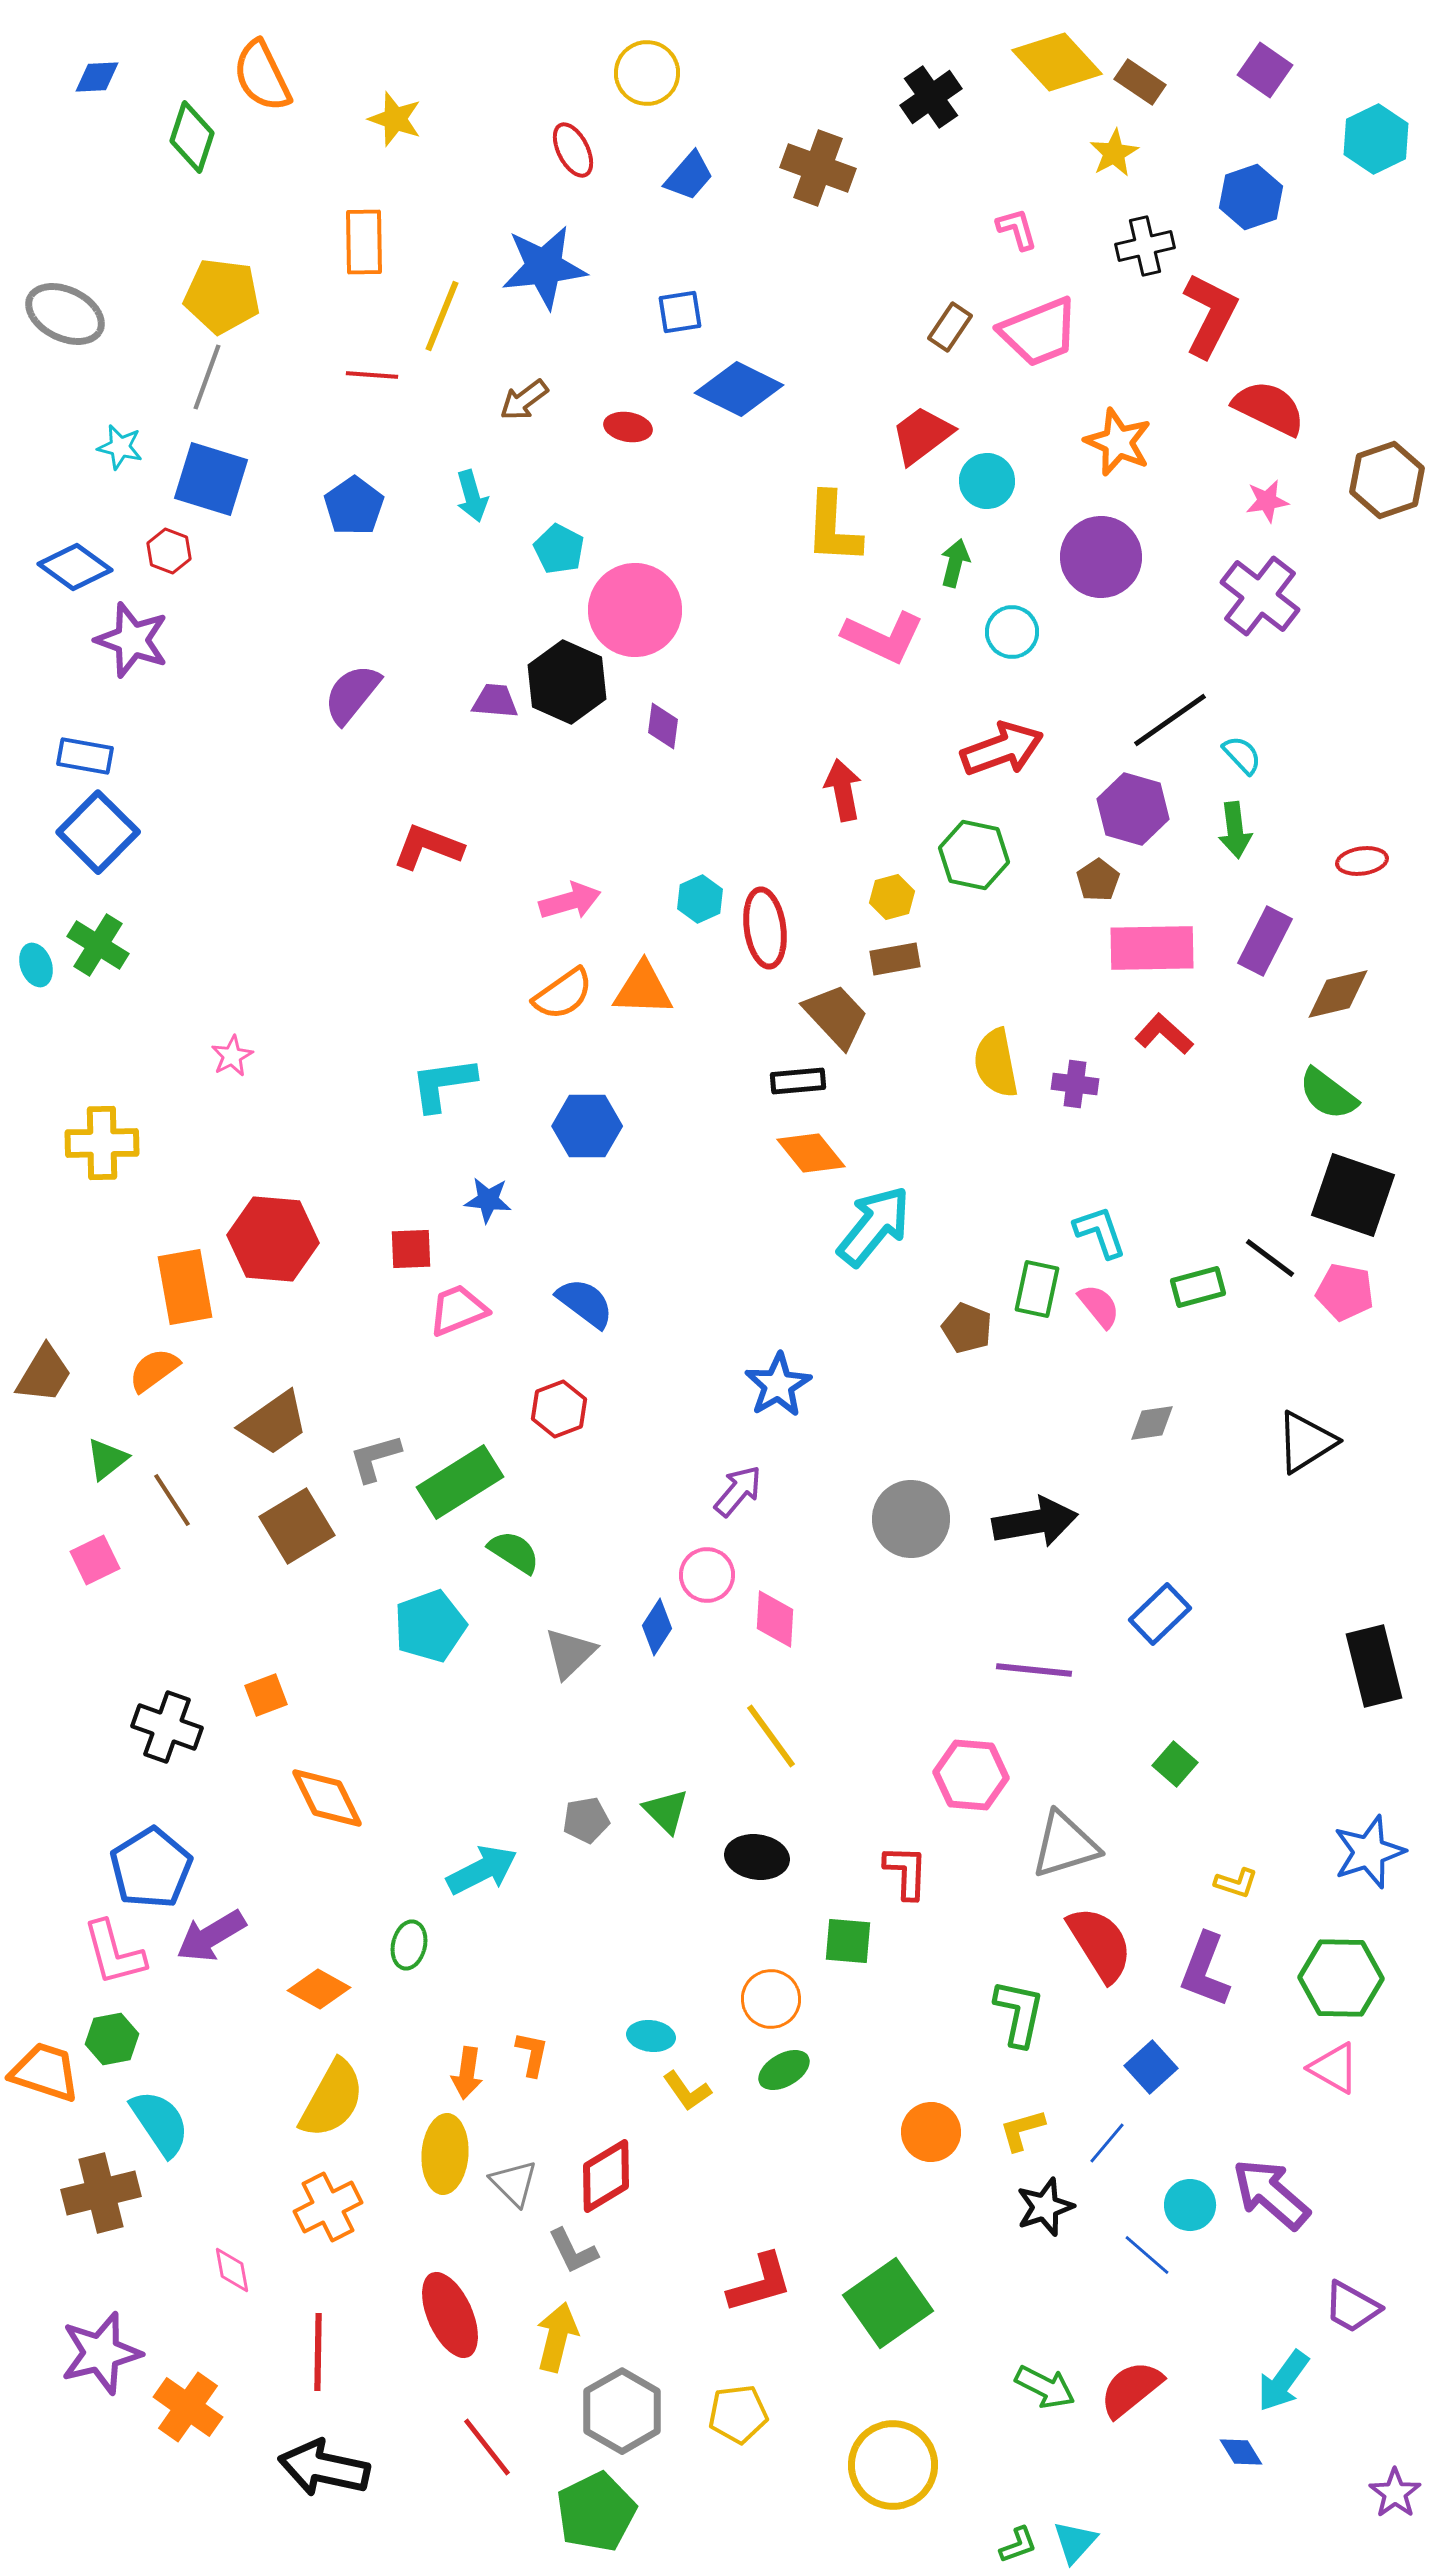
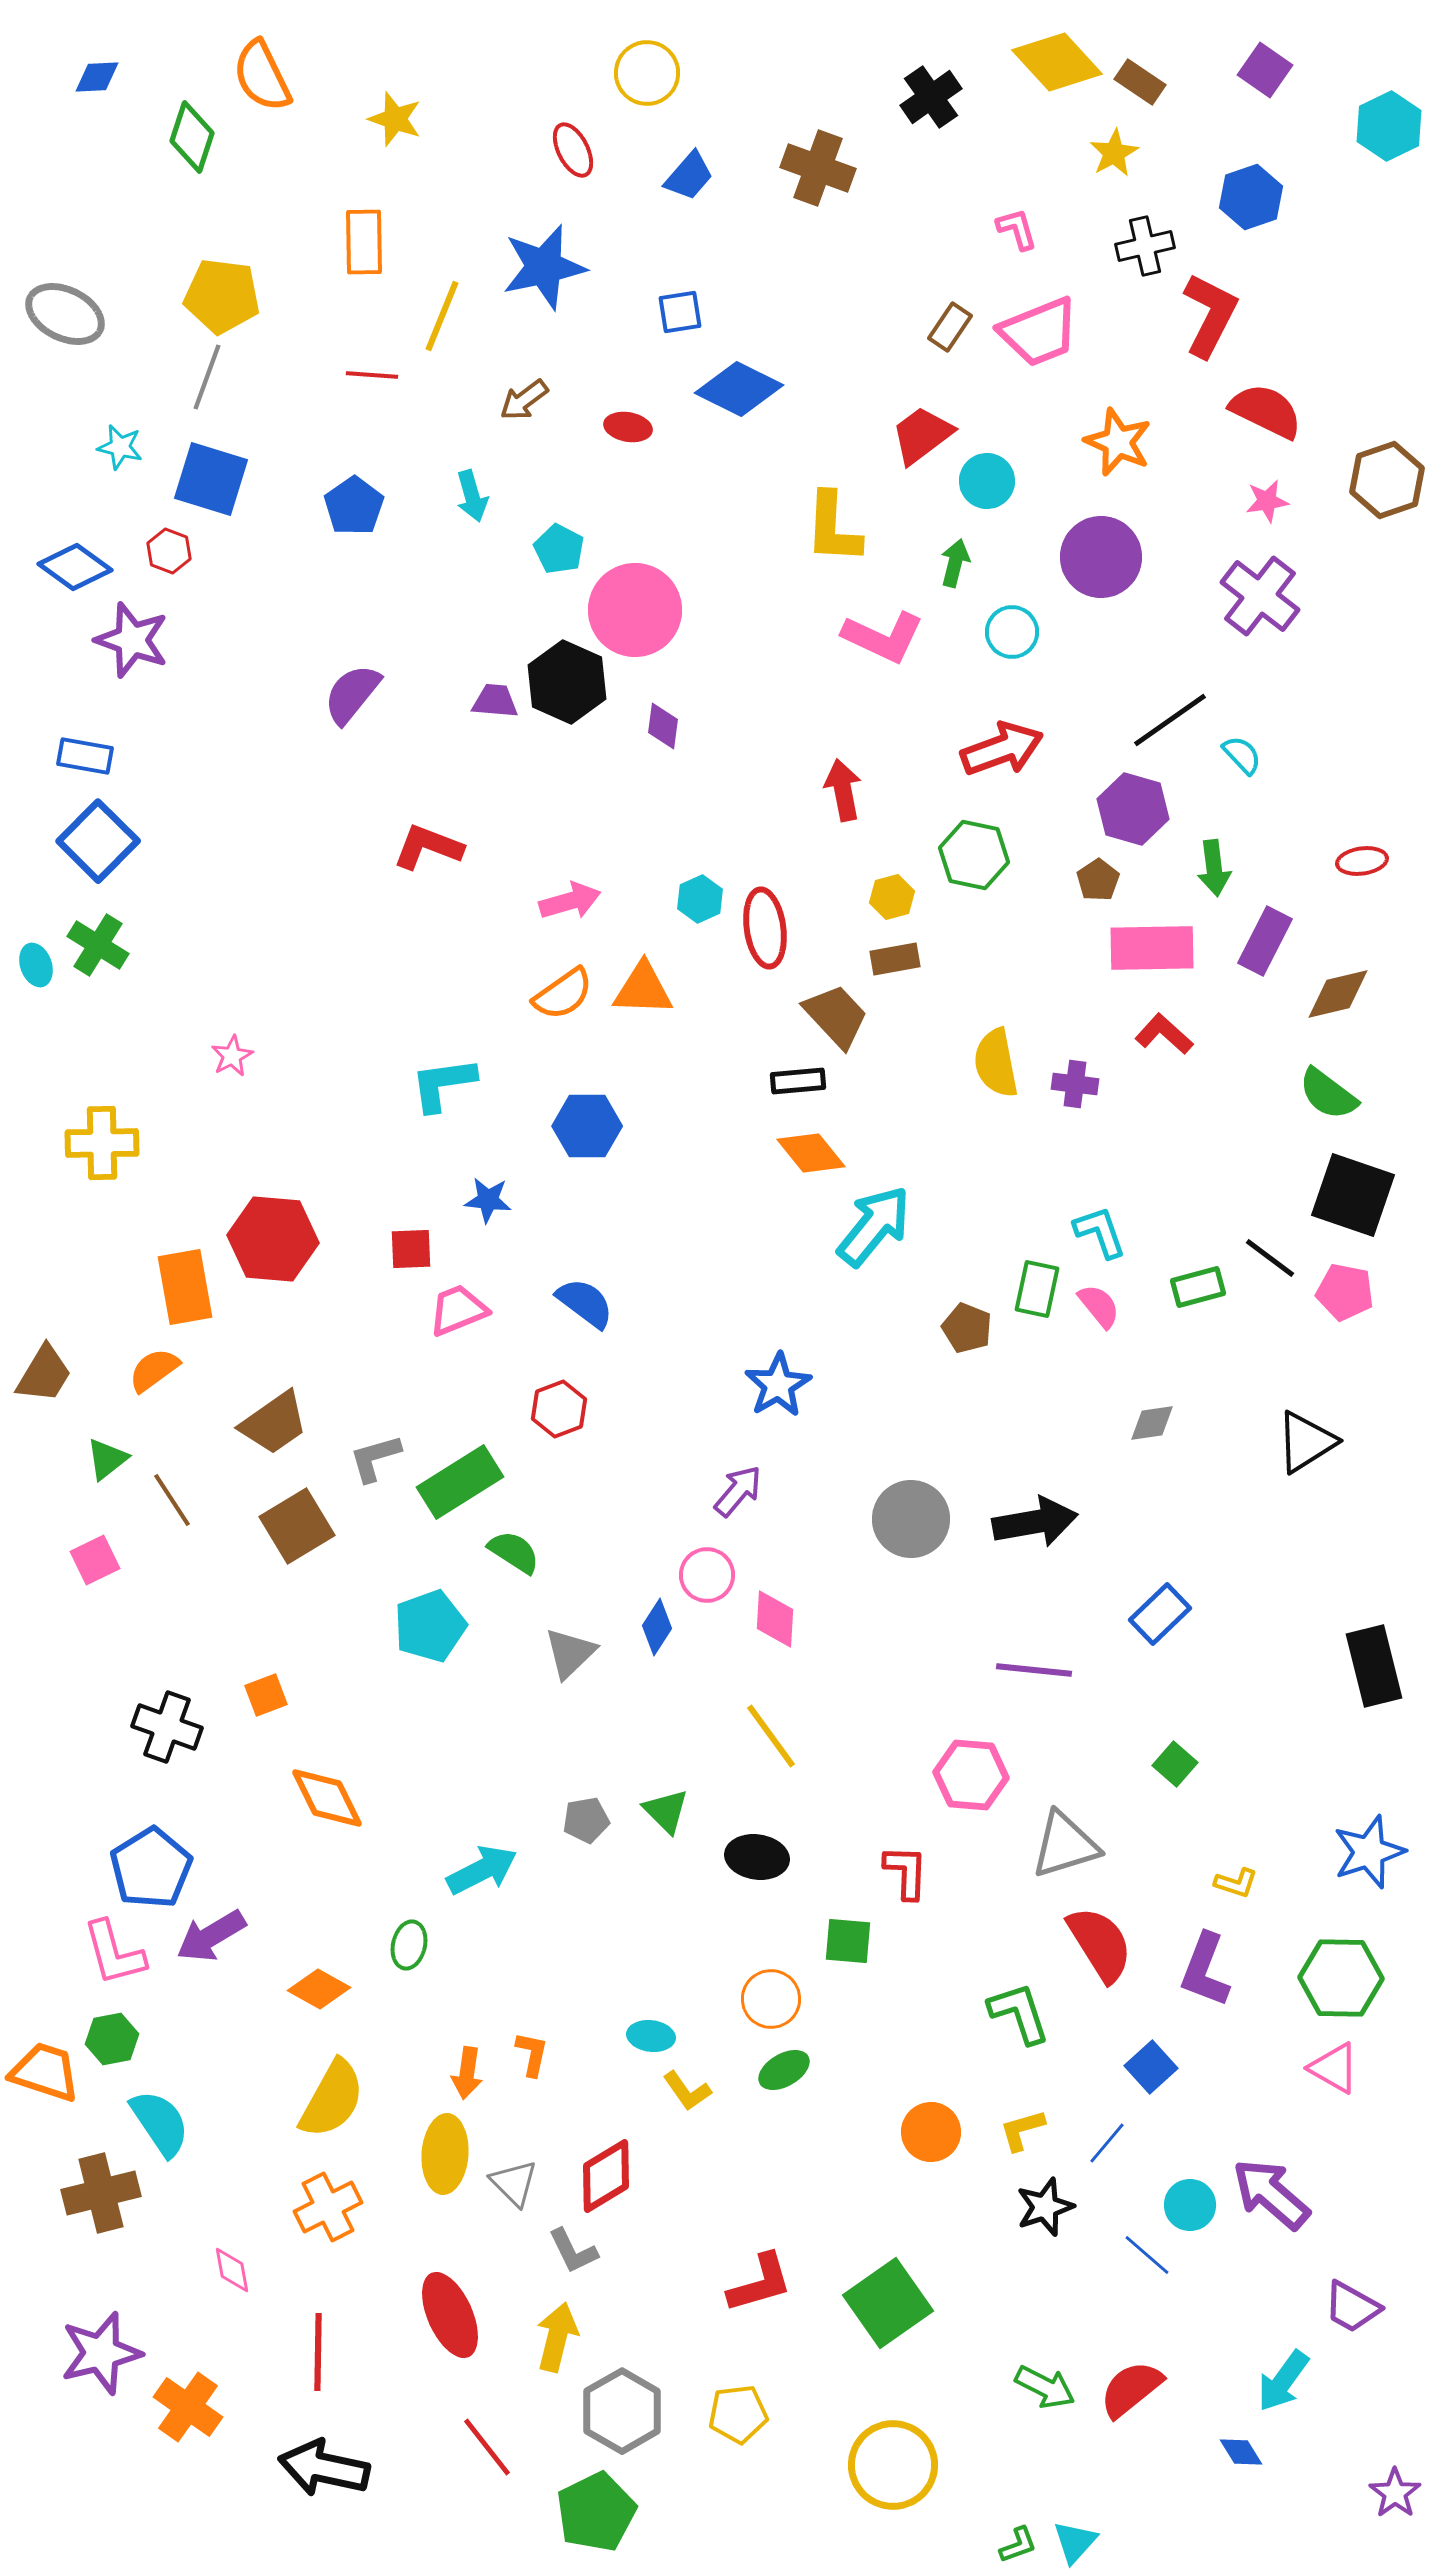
cyan hexagon at (1376, 139): moved 13 px right, 13 px up
blue star at (544, 267): rotated 6 degrees counterclockwise
red semicircle at (1269, 408): moved 3 px left, 3 px down
green arrow at (1235, 830): moved 21 px left, 38 px down
blue square at (98, 832): moved 9 px down
green L-shape at (1019, 2013): rotated 30 degrees counterclockwise
